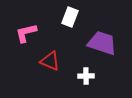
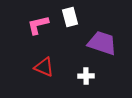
white rectangle: rotated 36 degrees counterclockwise
pink L-shape: moved 12 px right, 8 px up
red triangle: moved 6 px left, 6 px down
